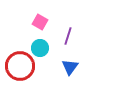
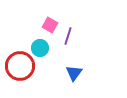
pink square: moved 10 px right, 3 px down
blue triangle: moved 4 px right, 6 px down
